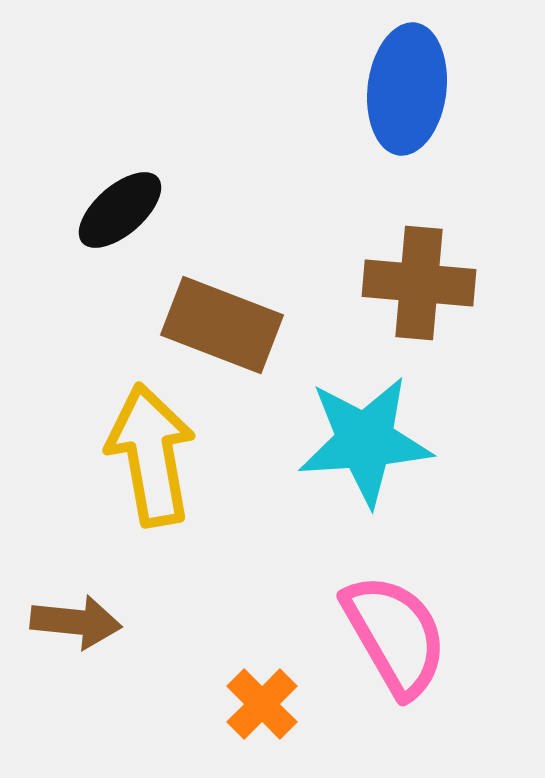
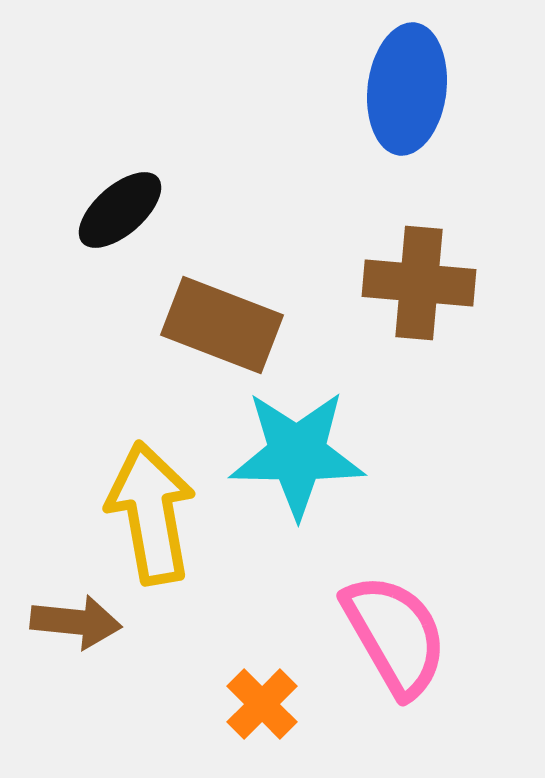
cyan star: moved 68 px left, 13 px down; rotated 5 degrees clockwise
yellow arrow: moved 58 px down
